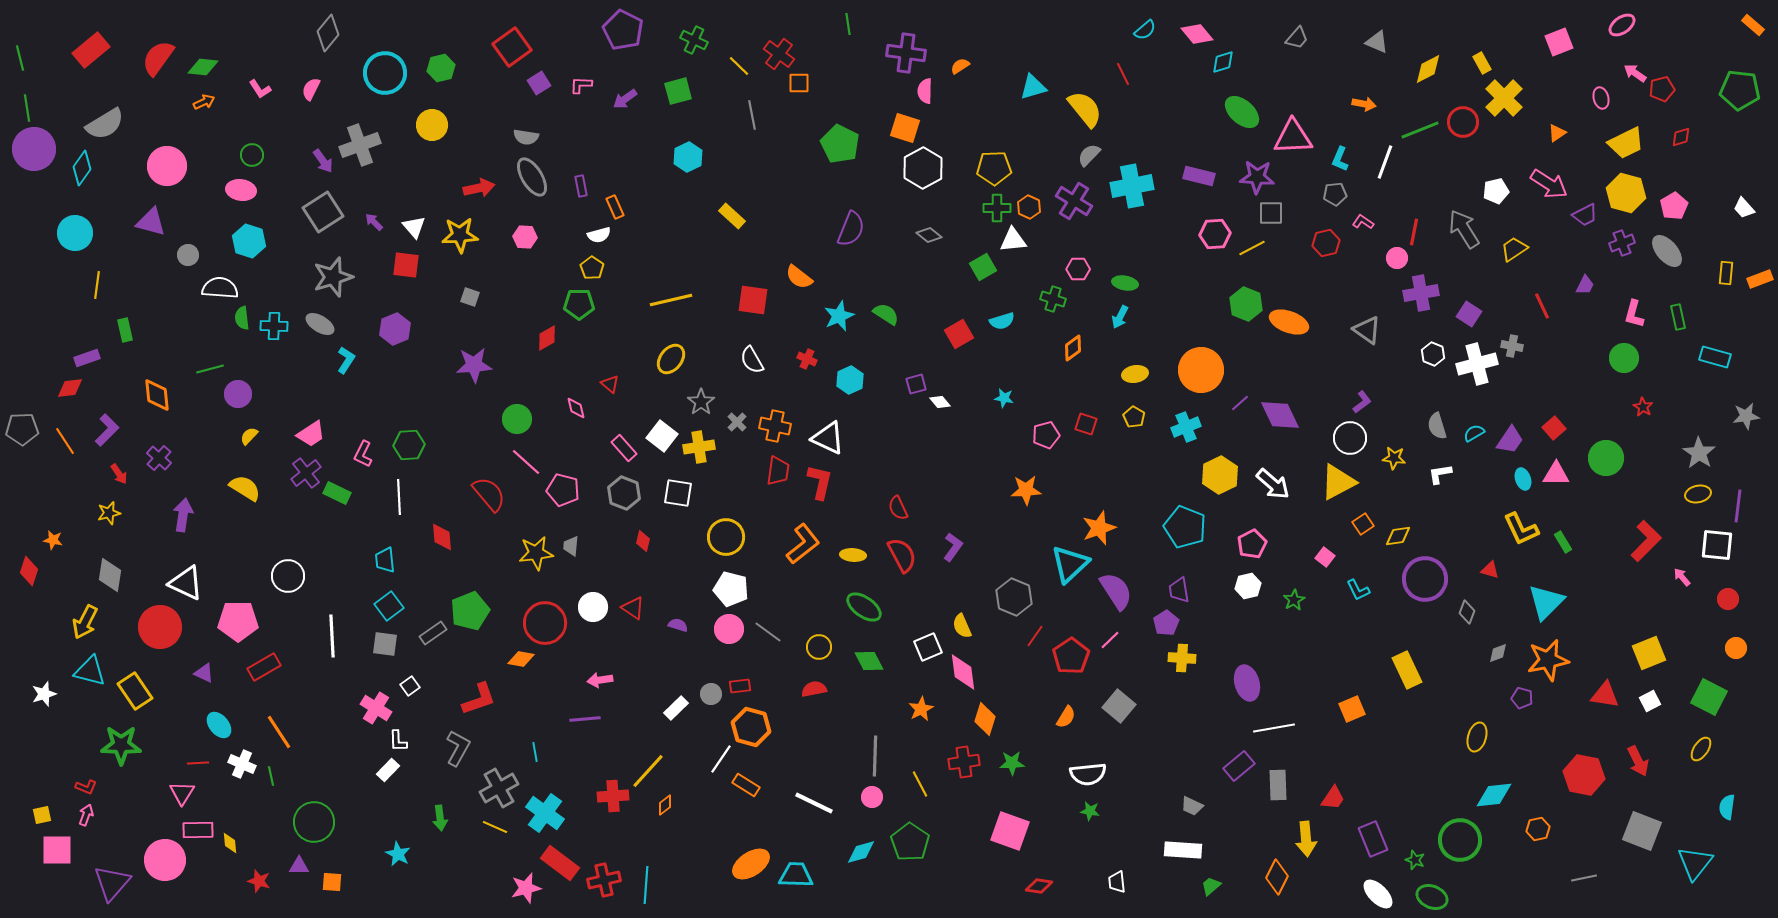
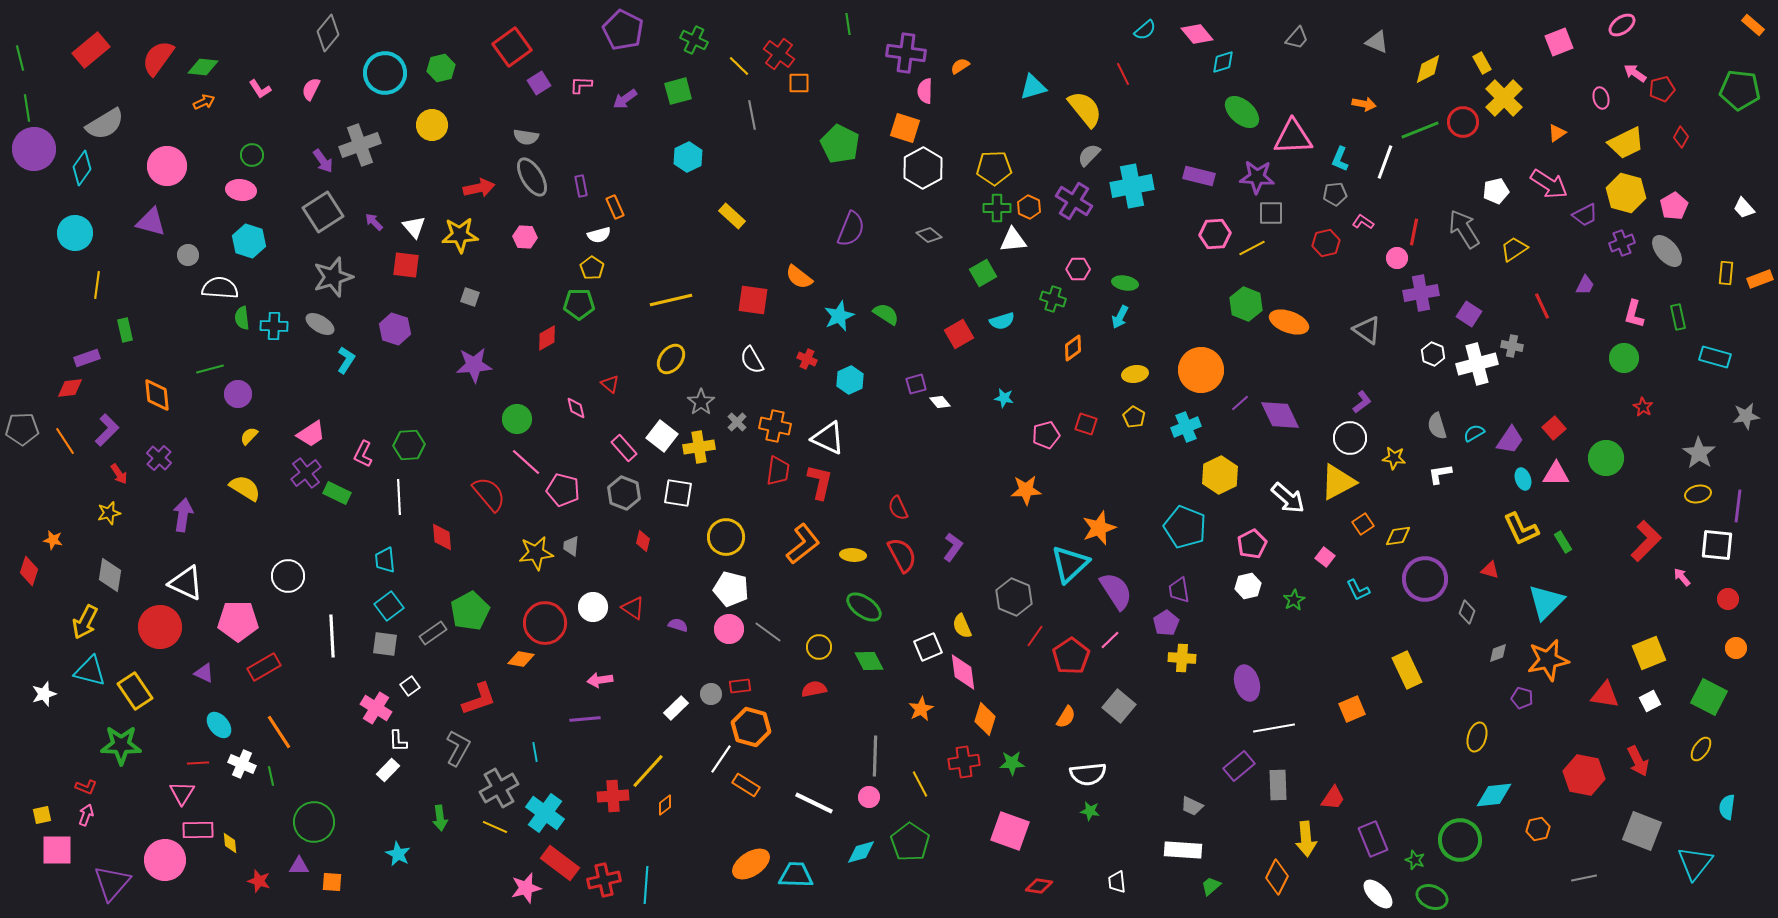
red diamond at (1681, 137): rotated 45 degrees counterclockwise
green square at (983, 267): moved 6 px down
purple hexagon at (395, 329): rotated 20 degrees counterclockwise
white arrow at (1273, 484): moved 15 px right, 14 px down
green pentagon at (470, 611): rotated 6 degrees counterclockwise
pink circle at (872, 797): moved 3 px left
